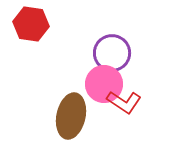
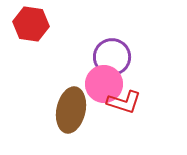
purple circle: moved 4 px down
red L-shape: rotated 16 degrees counterclockwise
brown ellipse: moved 6 px up
